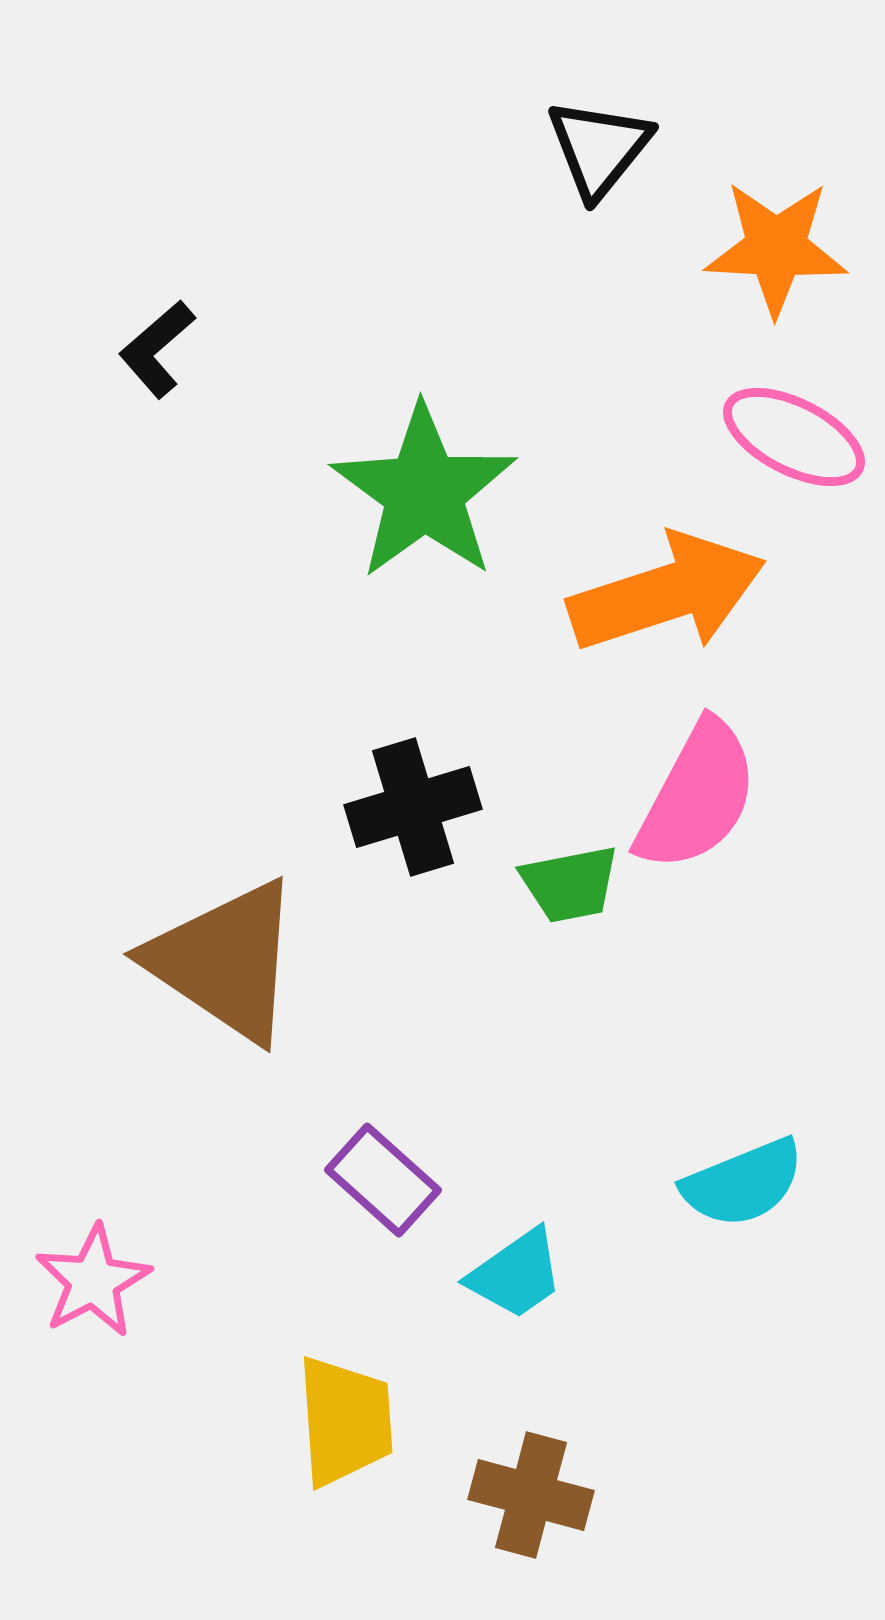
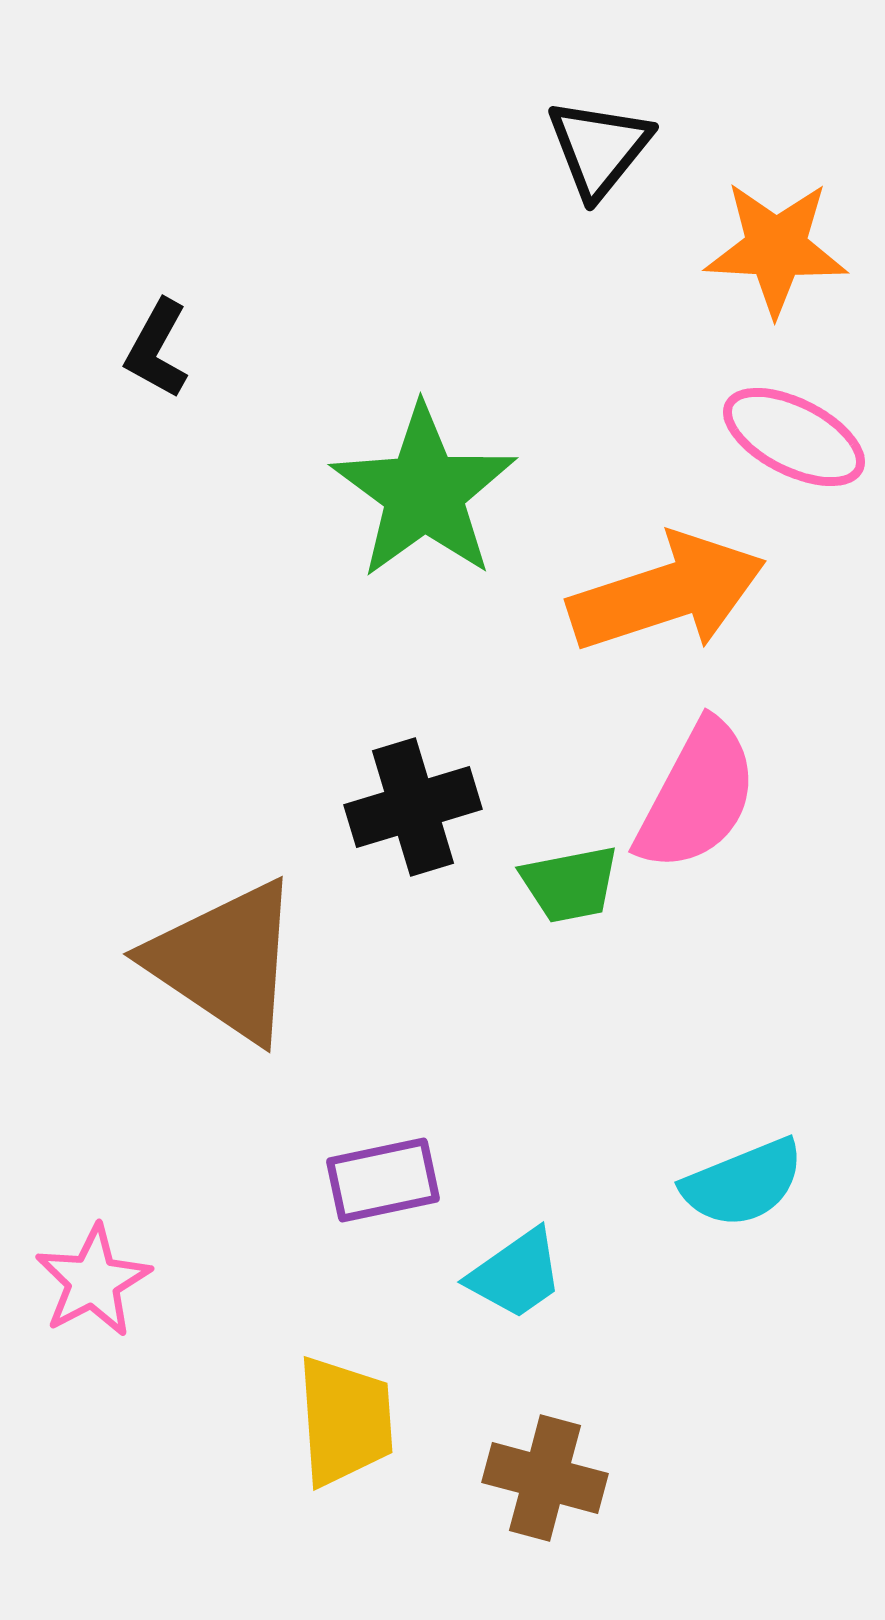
black L-shape: rotated 20 degrees counterclockwise
purple rectangle: rotated 54 degrees counterclockwise
brown cross: moved 14 px right, 17 px up
